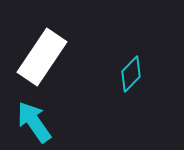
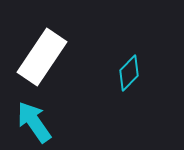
cyan diamond: moved 2 px left, 1 px up
